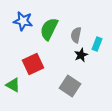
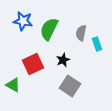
gray semicircle: moved 5 px right, 2 px up
cyan rectangle: rotated 40 degrees counterclockwise
black star: moved 18 px left, 5 px down
